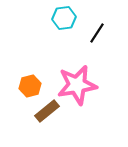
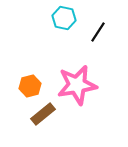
cyan hexagon: rotated 20 degrees clockwise
black line: moved 1 px right, 1 px up
brown rectangle: moved 4 px left, 3 px down
